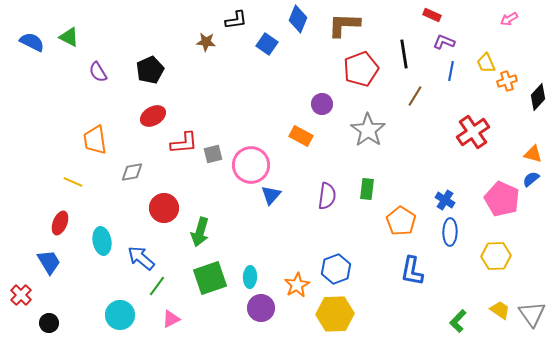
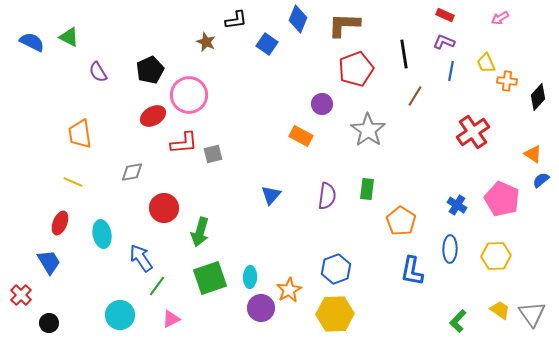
red rectangle at (432, 15): moved 13 px right
pink arrow at (509, 19): moved 9 px left, 1 px up
brown star at (206, 42): rotated 18 degrees clockwise
red pentagon at (361, 69): moved 5 px left
orange cross at (507, 81): rotated 24 degrees clockwise
orange trapezoid at (95, 140): moved 15 px left, 6 px up
orange triangle at (533, 154): rotated 18 degrees clockwise
pink circle at (251, 165): moved 62 px left, 70 px up
blue semicircle at (531, 179): moved 10 px right, 1 px down
blue cross at (445, 200): moved 12 px right, 5 px down
blue ellipse at (450, 232): moved 17 px down
cyan ellipse at (102, 241): moved 7 px up
blue arrow at (141, 258): rotated 16 degrees clockwise
orange star at (297, 285): moved 8 px left, 5 px down
